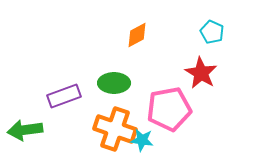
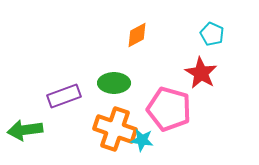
cyan pentagon: moved 2 px down
pink pentagon: rotated 27 degrees clockwise
